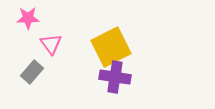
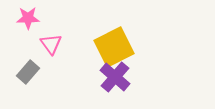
yellow square: moved 3 px right
gray rectangle: moved 4 px left
purple cross: rotated 32 degrees clockwise
